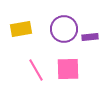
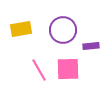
purple circle: moved 1 px left, 1 px down
purple rectangle: moved 1 px right, 9 px down
pink line: moved 3 px right
